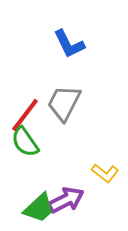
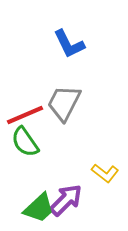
red line: rotated 30 degrees clockwise
purple arrow: rotated 18 degrees counterclockwise
